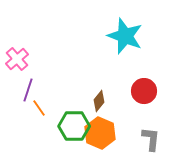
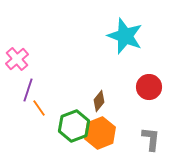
red circle: moved 5 px right, 4 px up
green hexagon: rotated 20 degrees counterclockwise
orange hexagon: rotated 16 degrees clockwise
